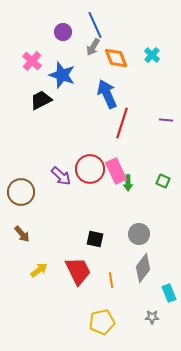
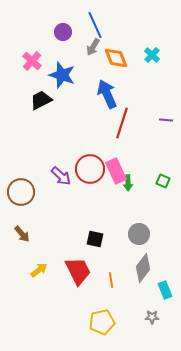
cyan rectangle: moved 4 px left, 3 px up
